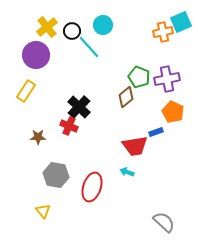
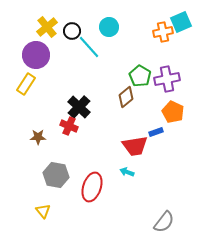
cyan circle: moved 6 px right, 2 px down
green pentagon: moved 1 px right, 1 px up; rotated 10 degrees clockwise
yellow rectangle: moved 7 px up
gray semicircle: rotated 85 degrees clockwise
